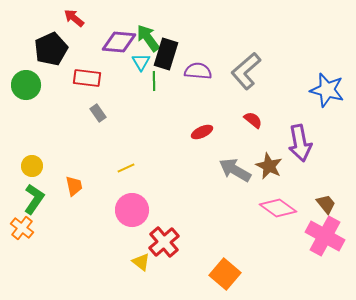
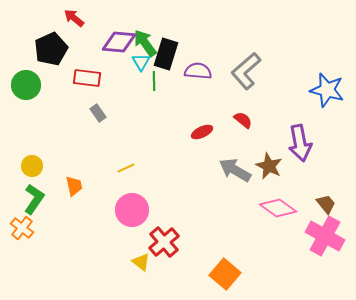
green arrow: moved 3 px left, 5 px down
red semicircle: moved 10 px left
